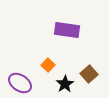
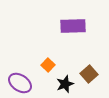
purple rectangle: moved 6 px right, 4 px up; rotated 10 degrees counterclockwise
black star: rotated 12 degrees clockwise
